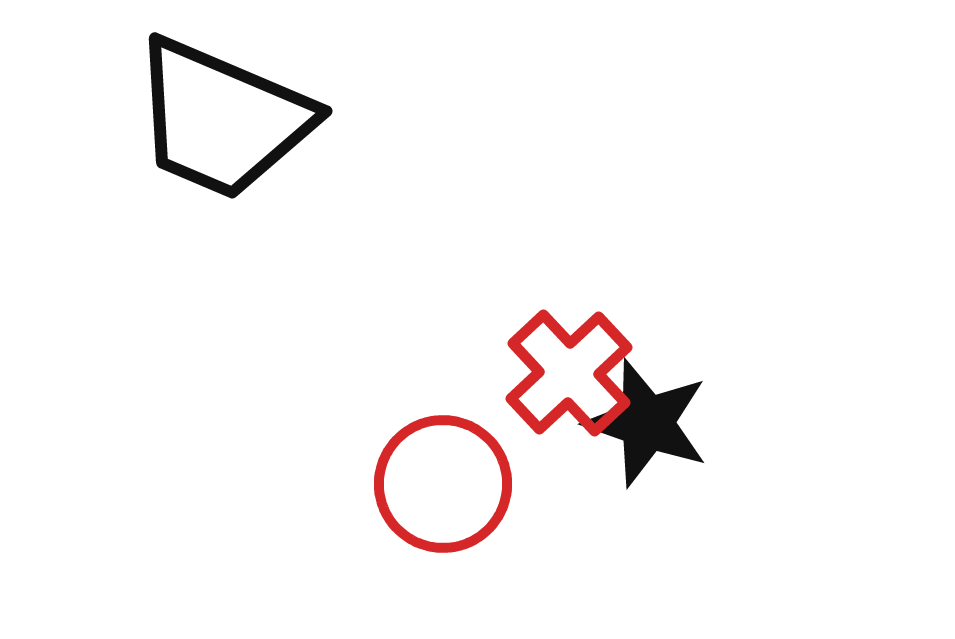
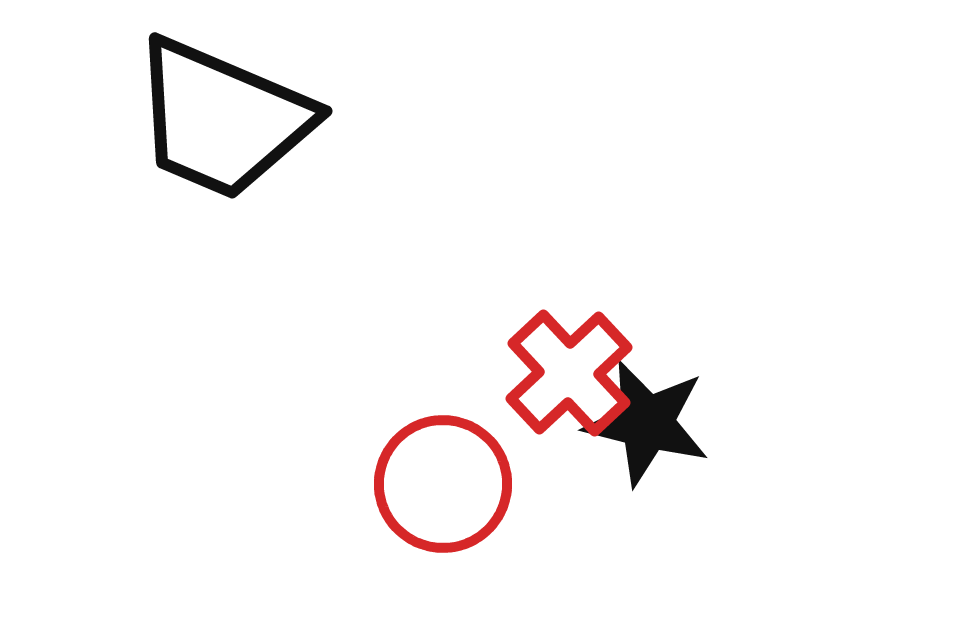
black star: rotated 5 degrees counterclockwise
